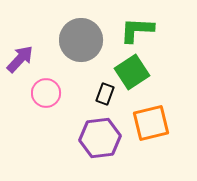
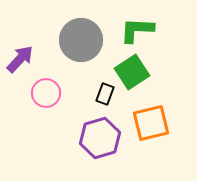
purple hexagon: rotated 9 degrees counterclockwise
